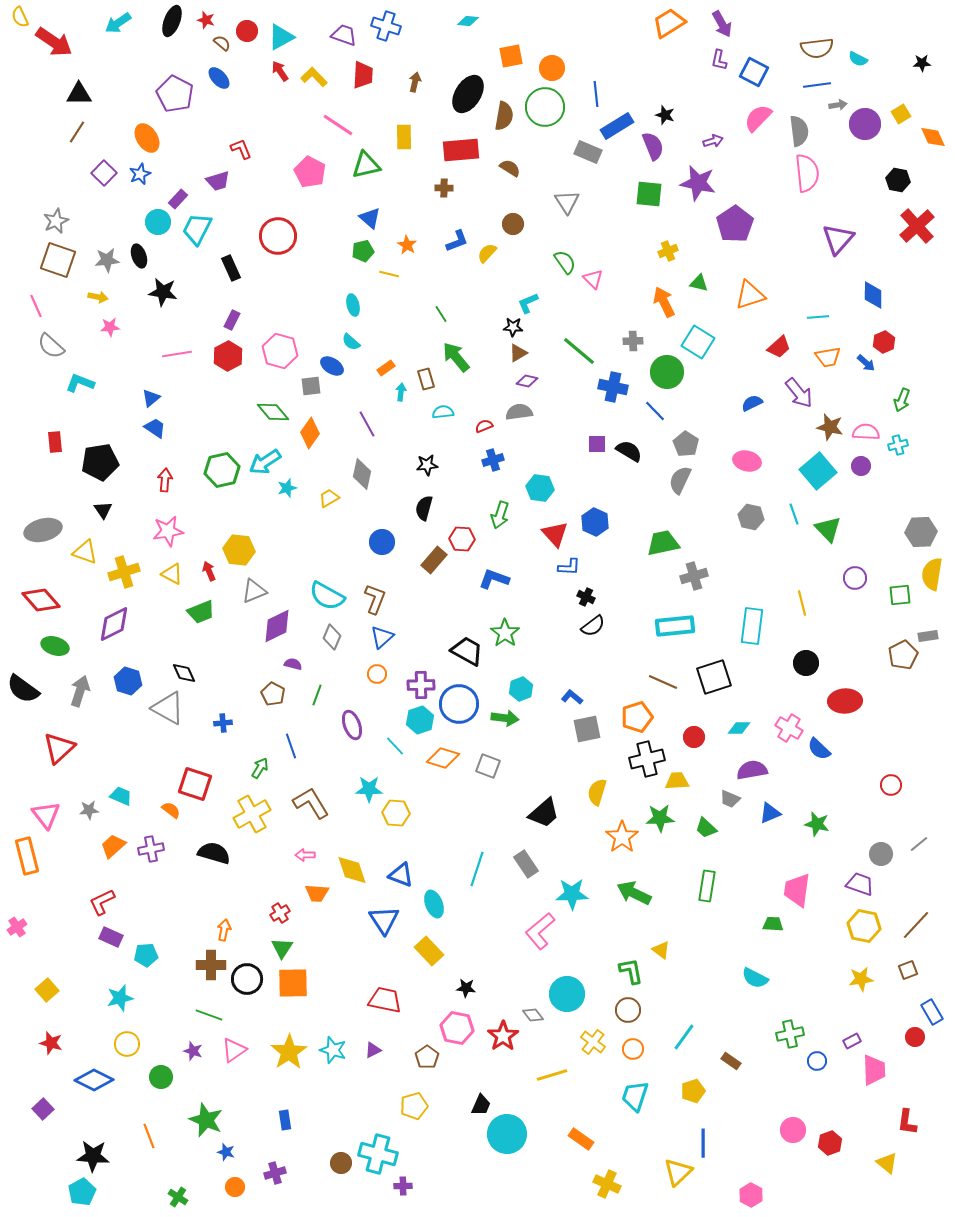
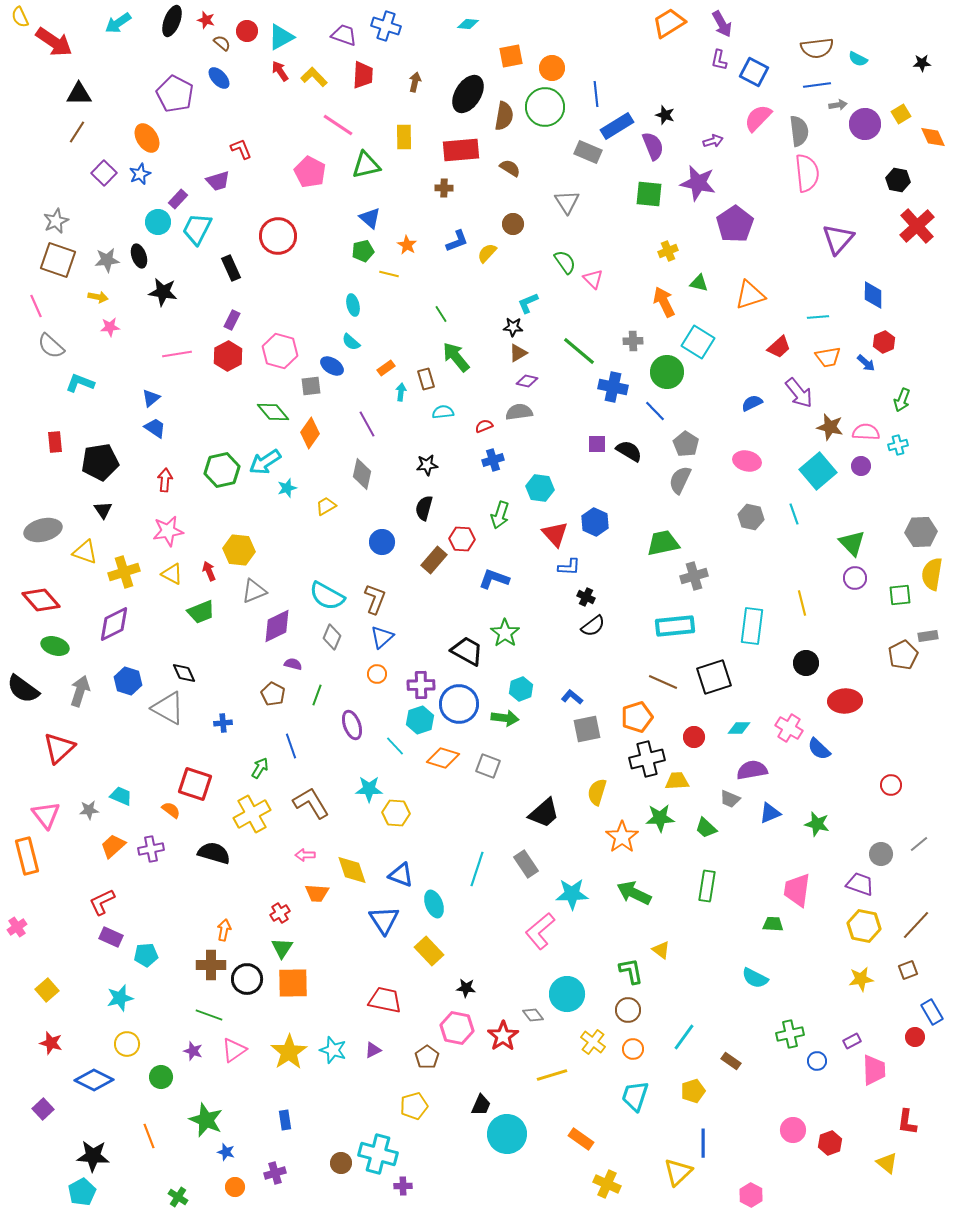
cyan diamond at (468, 21): moved 3 px down
yellow trapezoid at (329, 498): moved 3 px left, 8 px down
green triangle at (828, 529): moved 24 px right, 14 px down
